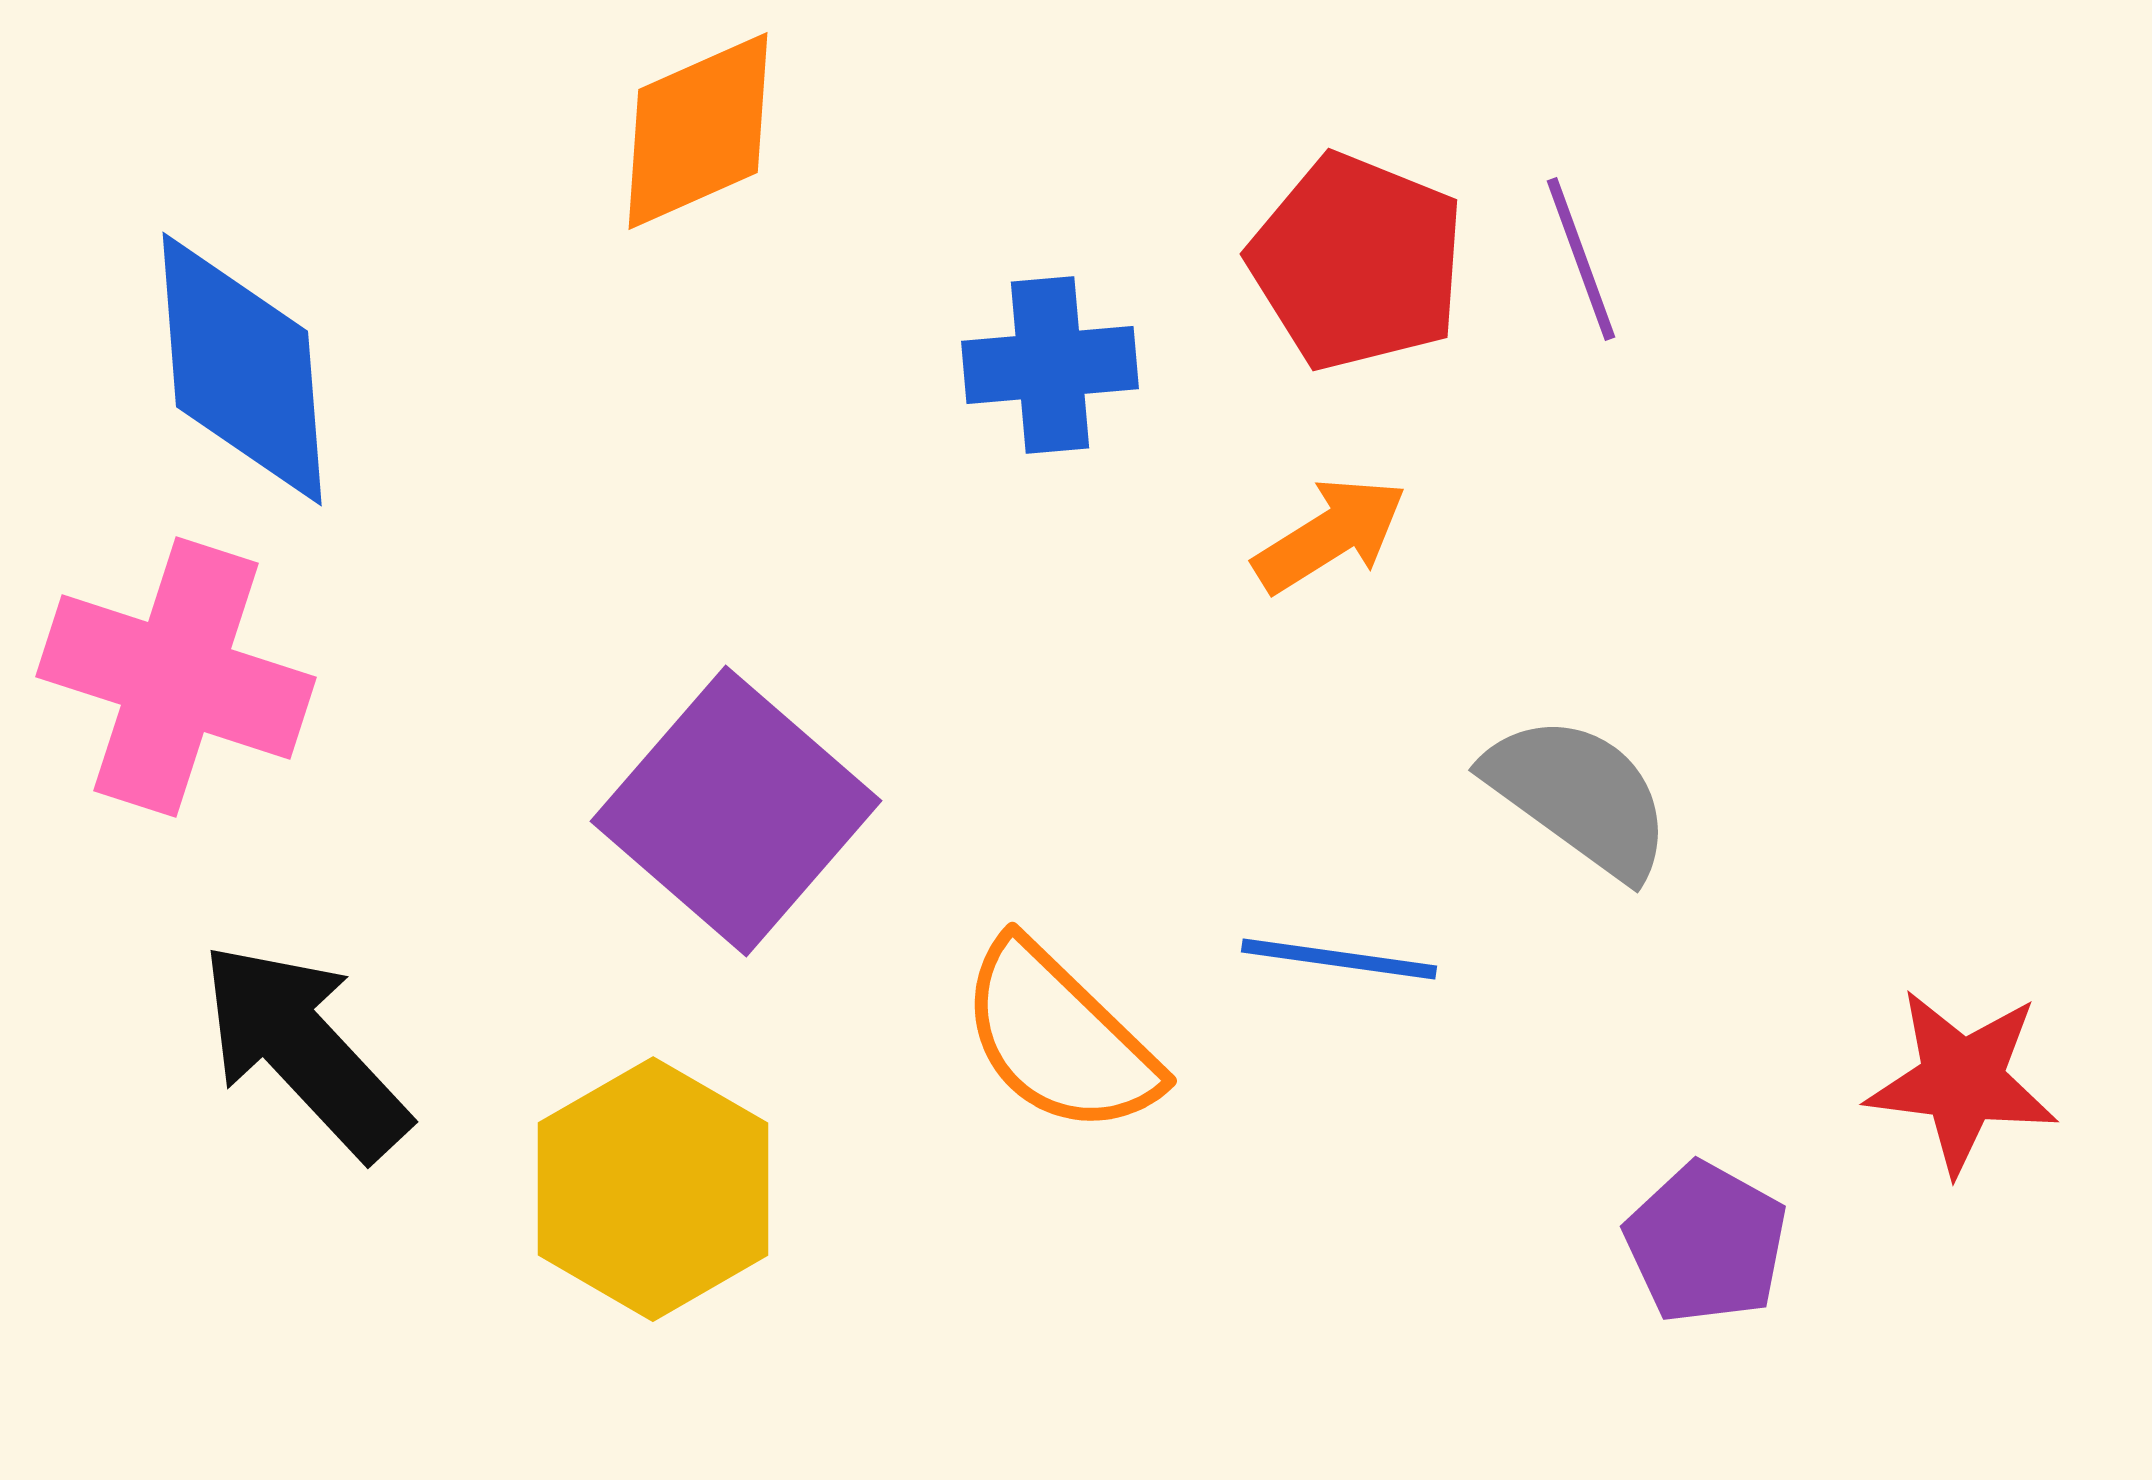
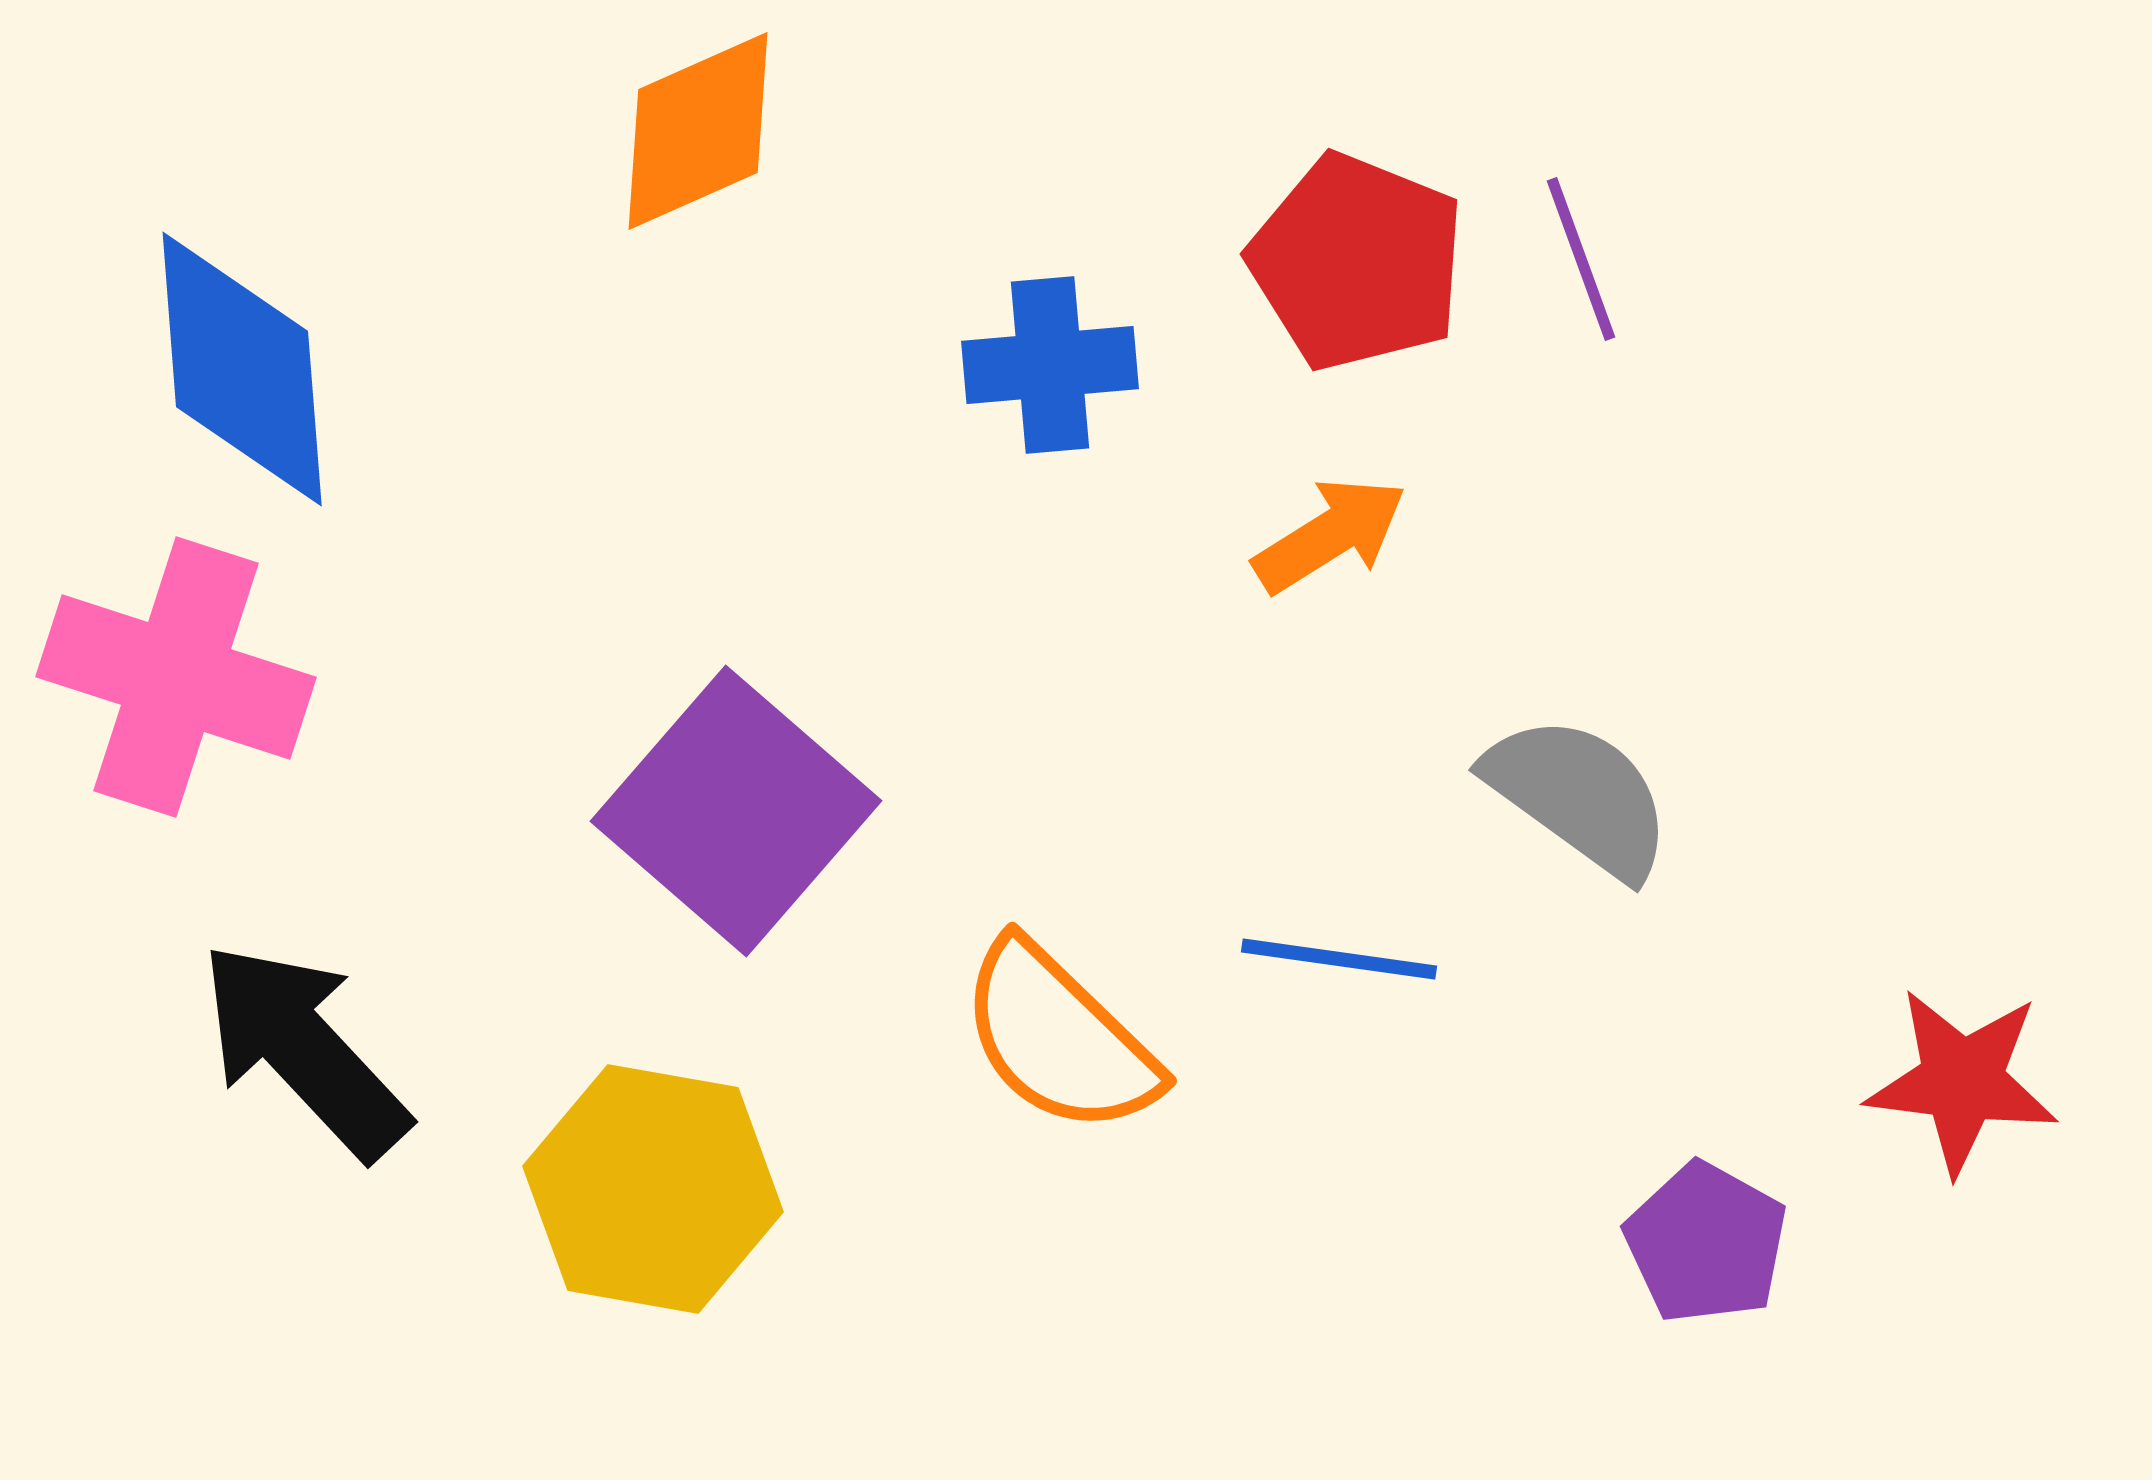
yellow hexagon: rotated 20 degrees counterclockwise
